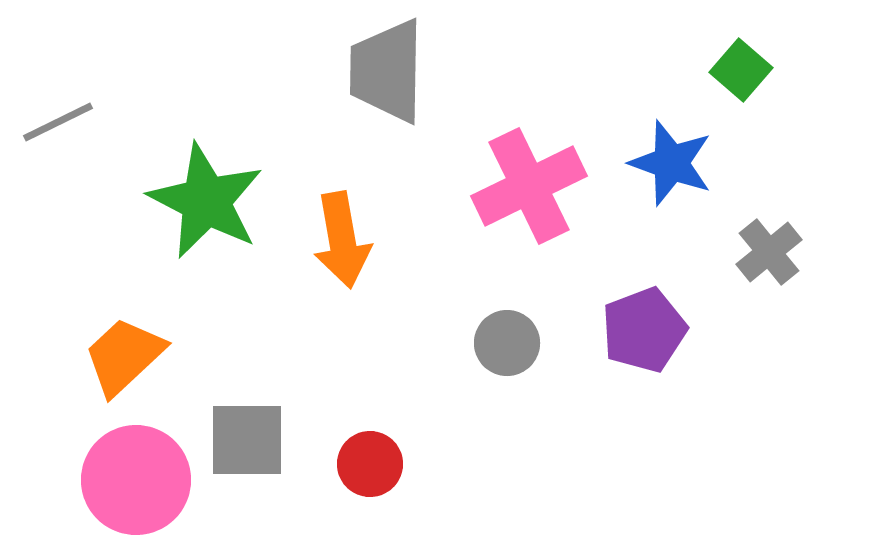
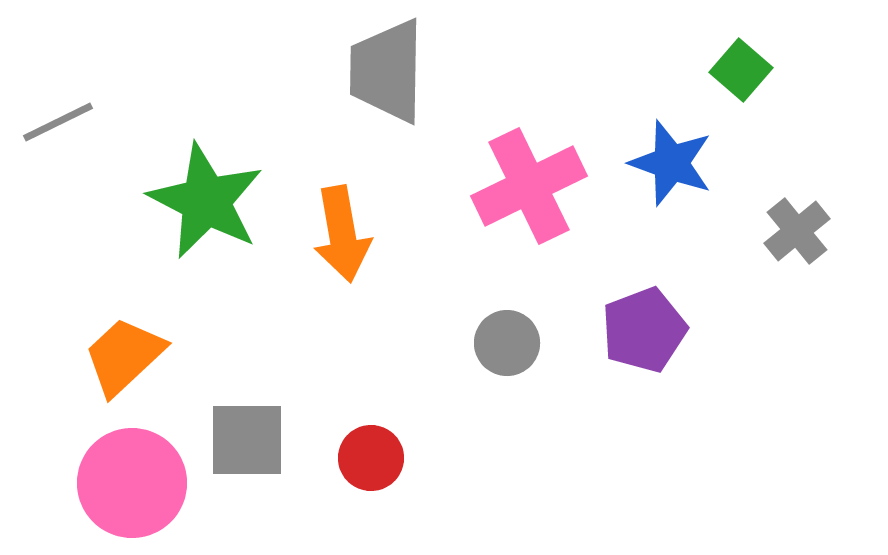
orange arrow: moved 6 px up
gray cross: moved 28 px right, 21 px up
red circle: moved 1 px right, 6 px up
pink circle: moved 4 px left, 3 px down
